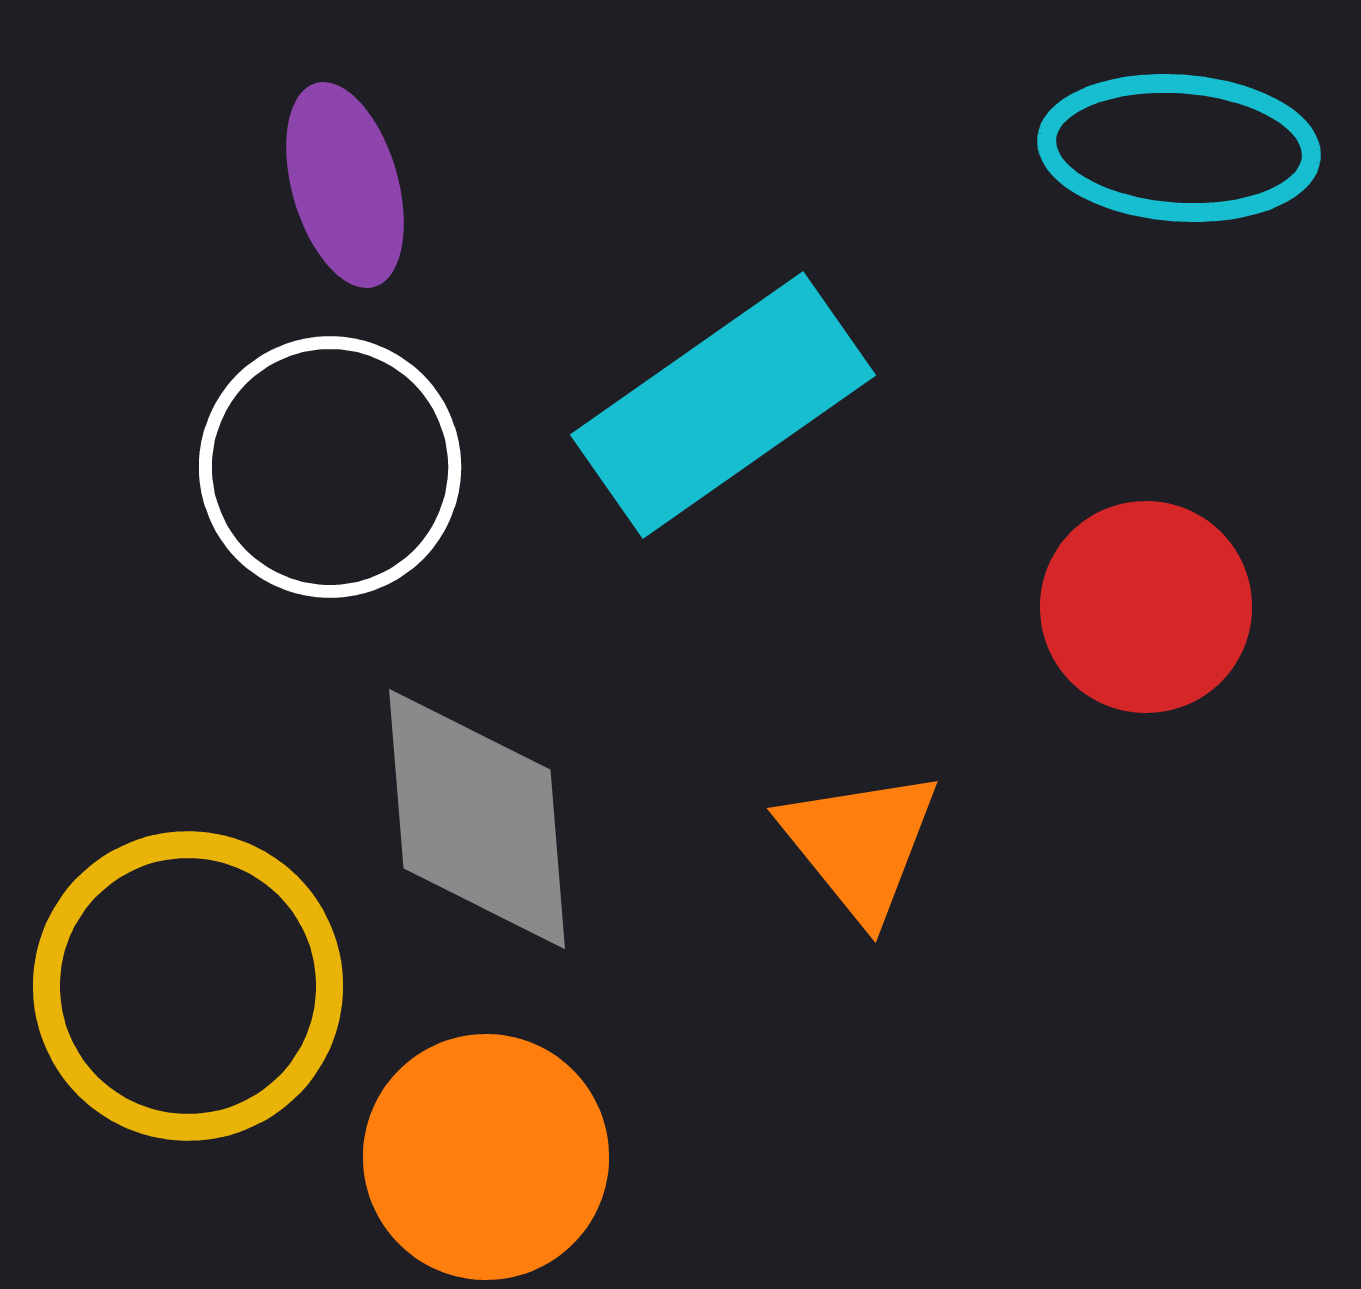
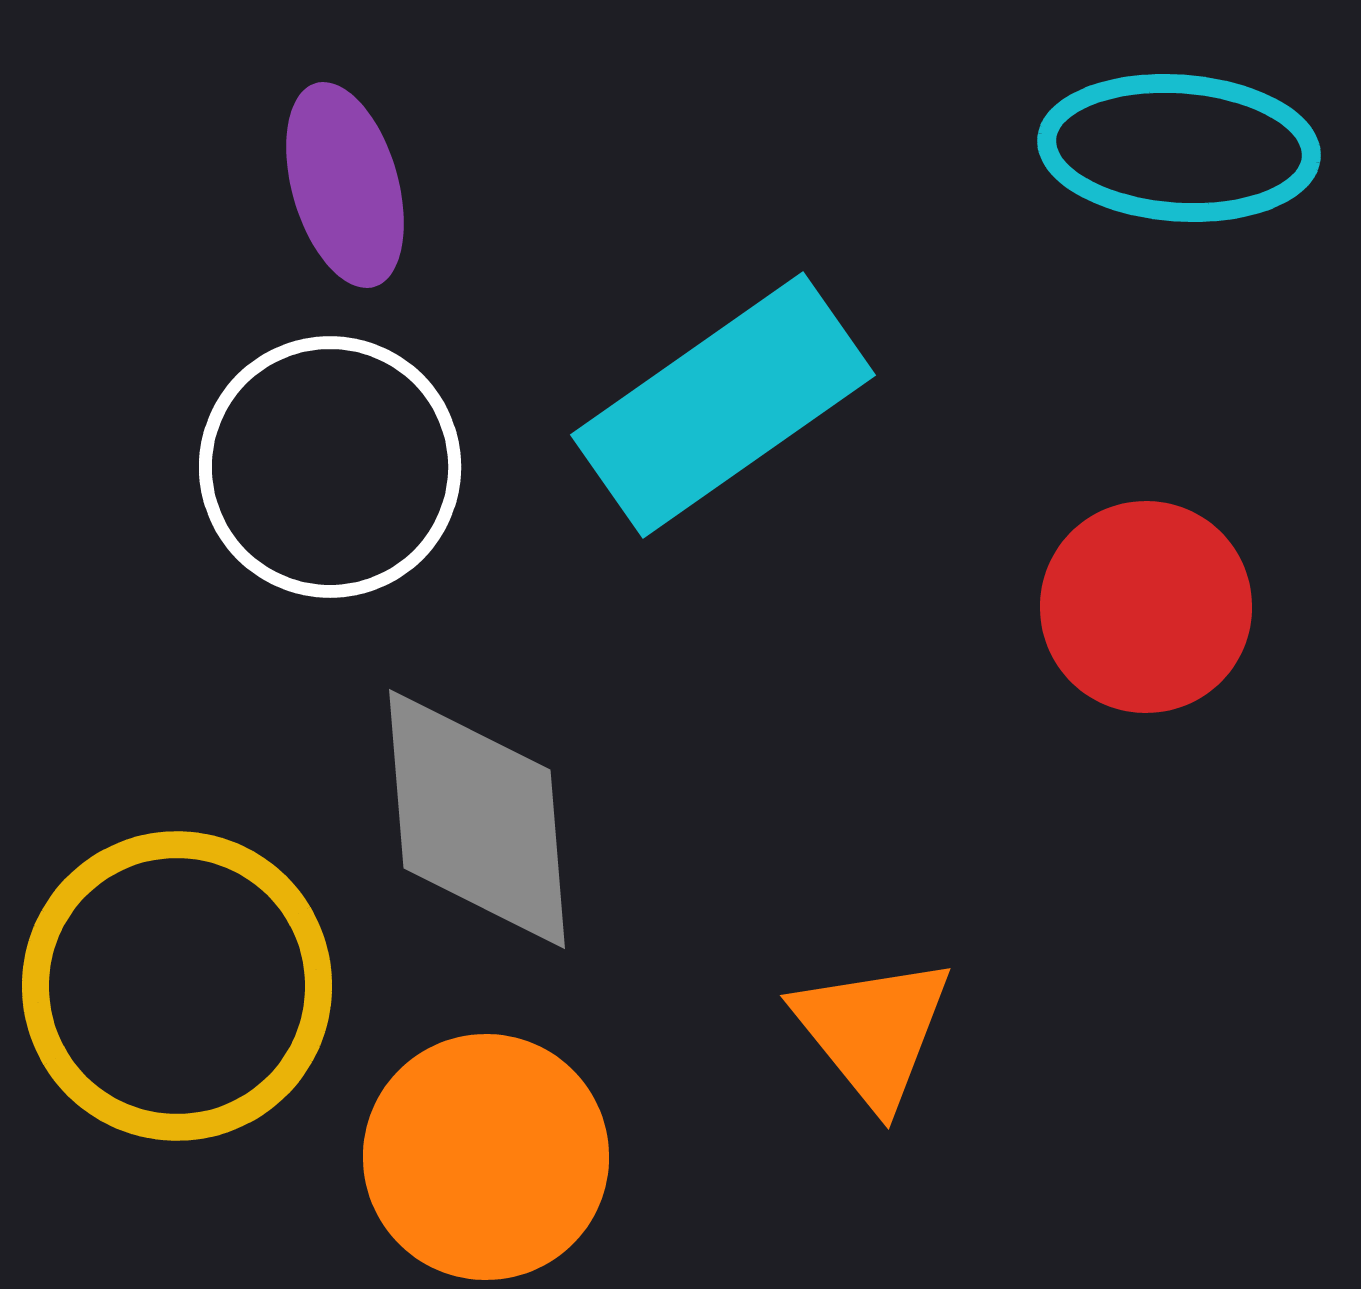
orange triangle: moved 13 px right, 187 px down
yellow circle: moved 11 px left
